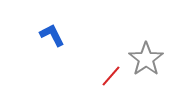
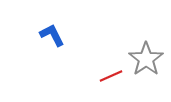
red line: rotated 25 degrees clockwise
